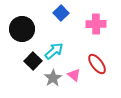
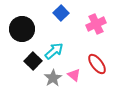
pink cross: rotated 24 degrees counterclockwise
